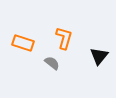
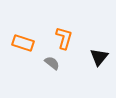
black triangle: moved 1 px down
